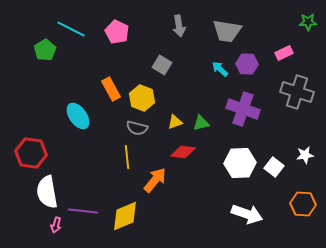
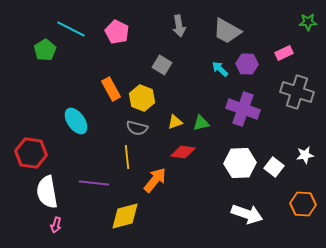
gray trapezoid: rotated 20 degrees clockwise
cyan ellipse: moved 2 px left, 5 px down
purple line: moved 11 px right, 28 px up
yellow diamond: rotated 8 degrees clockwise
